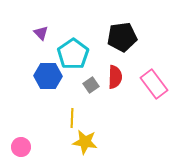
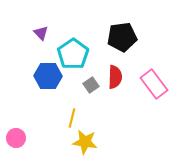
yellow line: rotated 12 degrees clockwise
pink circle: moved 5 px left, 9 px up
